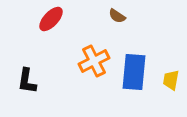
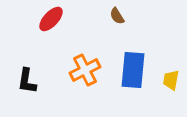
brown semicircle: rotated 24 degrees clockwise
orange cross: moved 9 px left, 9 px down
blue rectangle: moved 1 px left, 2 px up
